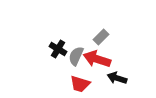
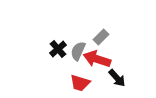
black cross: rotated 18 degrees clockwise
gray semicircle: moved 2 px right, 5 px up
black arrow: rotated 150 degrees counterclockwise
red trapezoid: moved 1 px up
